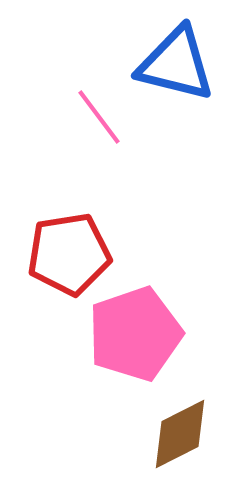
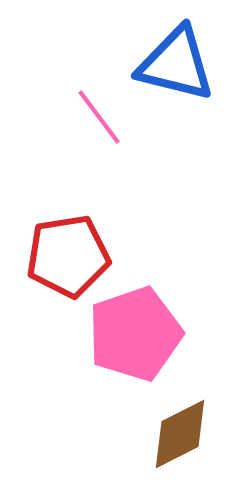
red pentagon: moved 1 px left, 2 px down
